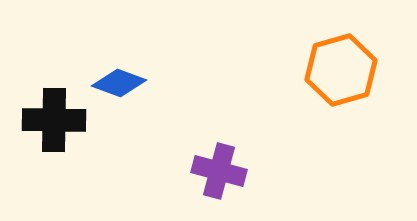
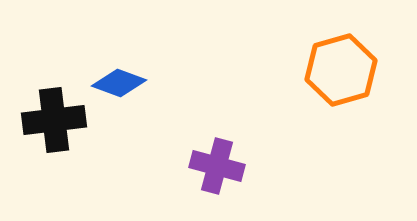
black cross: rotated 8 degrees counterclockwise
purple cross: moved 2 px left, 5 px up
